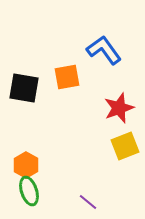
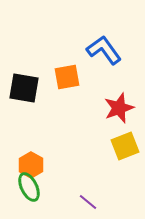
orange hexagon: moved 5 px right
green ellipse: moved 4 px up; rotated 8 degrees counterclockwise
